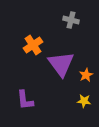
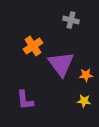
orange cross: moved 1 px down
orange star: rotated 24 degrees clockwise
